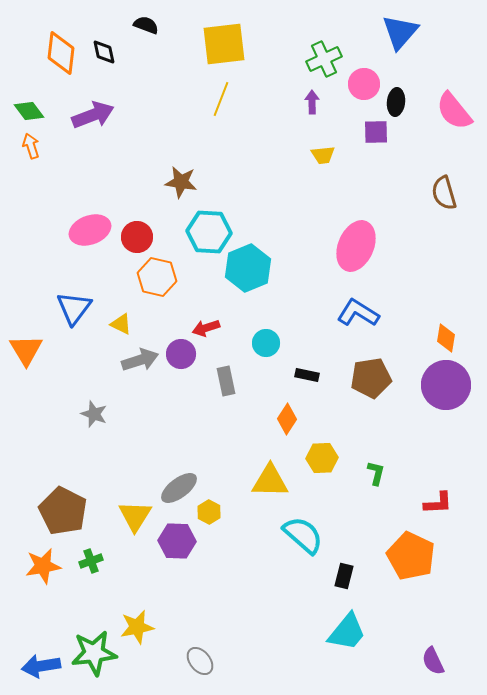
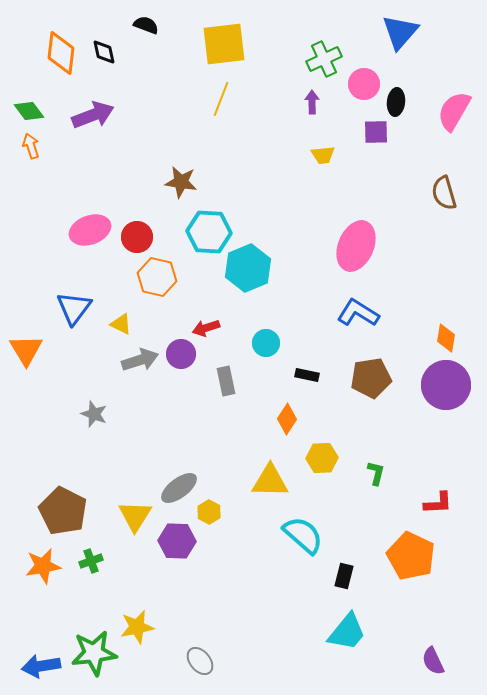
pink semicircle at (454, 111): rotated 69 degrees clockwise
